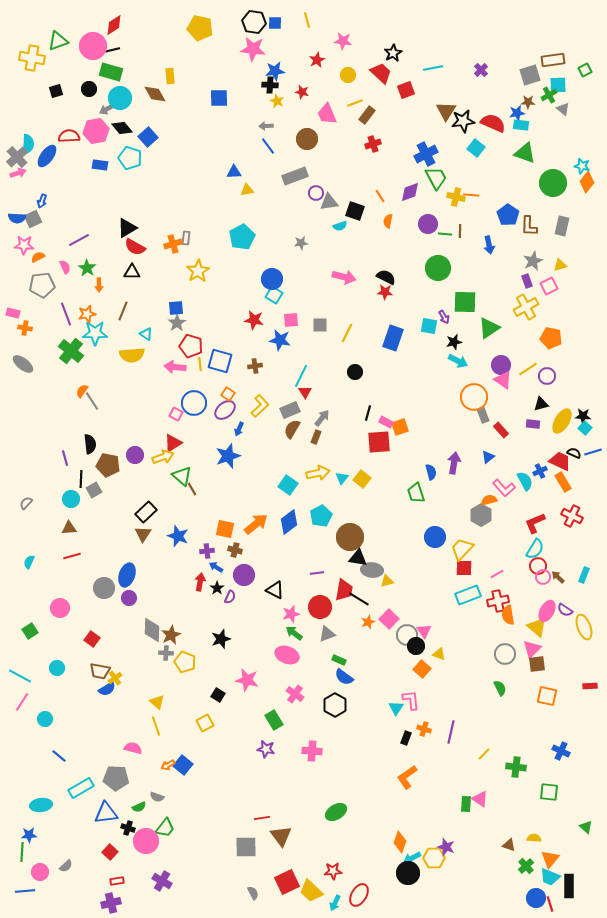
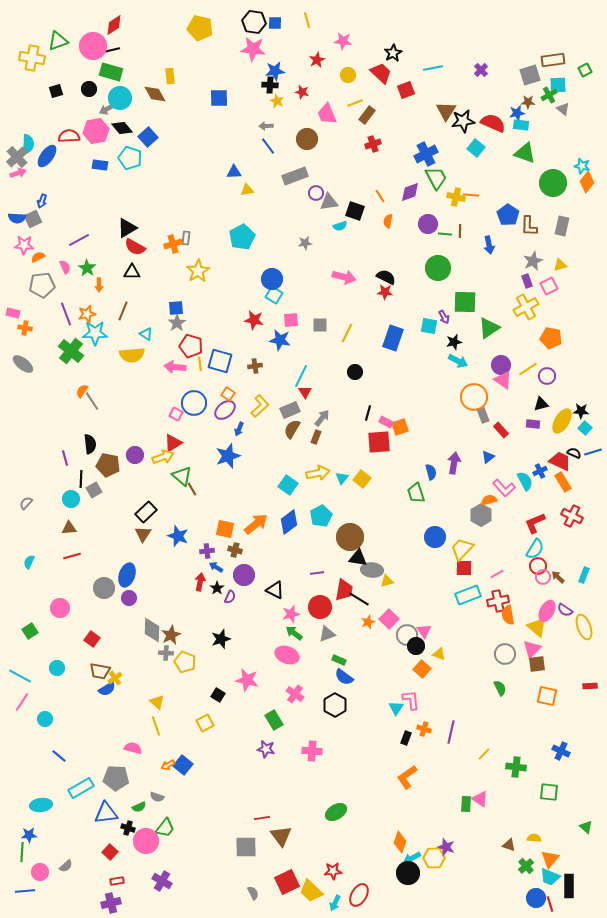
gray star at (301, 243): moved 4 px right
black star at (583, 416): moved 2 px left, 5 px up
